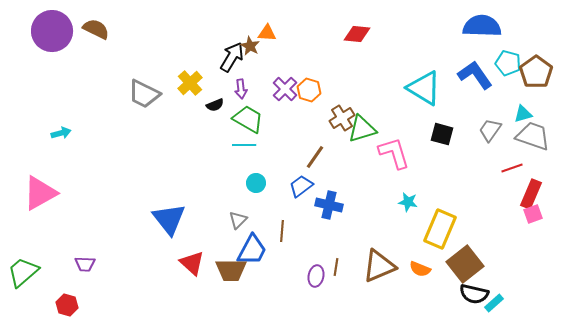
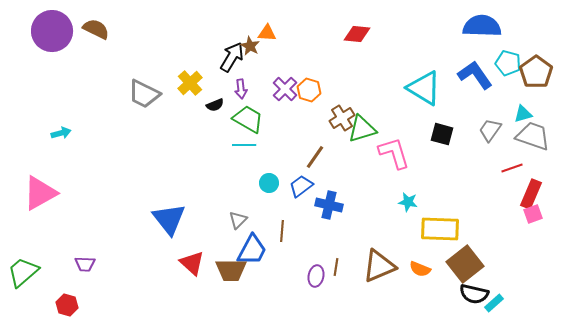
cyan circle at (256, 183): moved 13 px right
yellow rectangle at (440, 229): rotated 69 degrees clockwise
